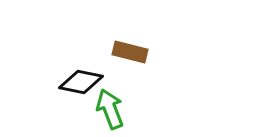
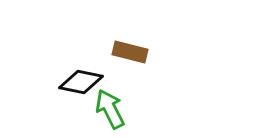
green arrow: rotated 6 degrees counterclockwise
